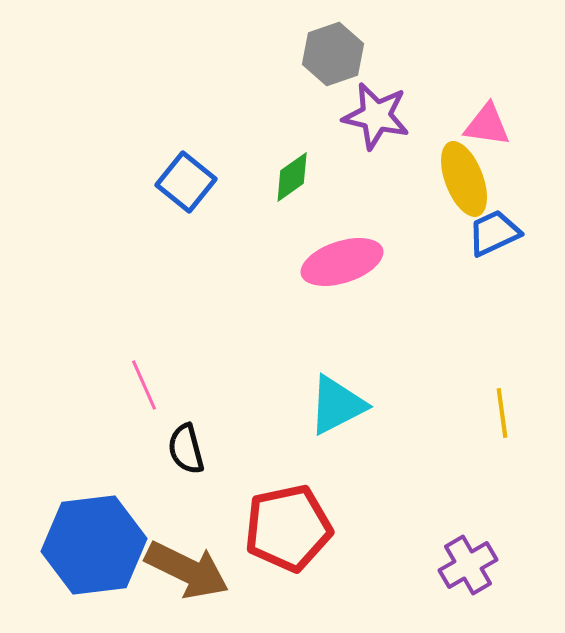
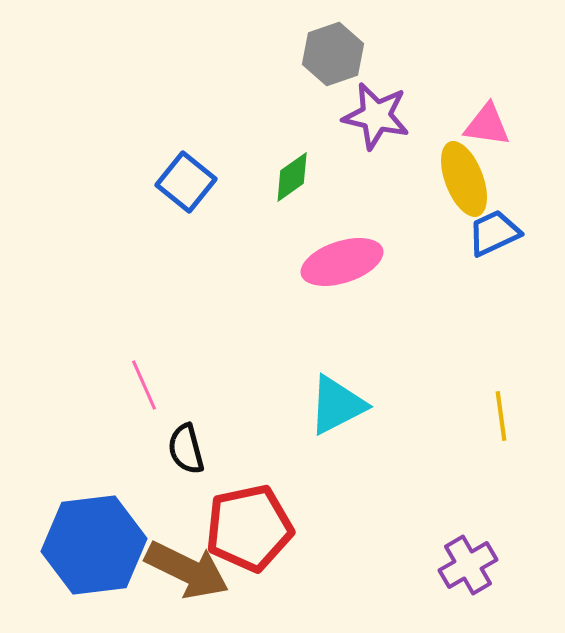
yellow line: moved 1 px left, 3 px down
red pentagon: moved 39 px left
